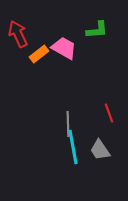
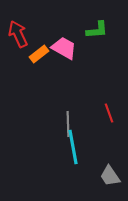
gray trapezoid: moved 10 px right, 26 px down
